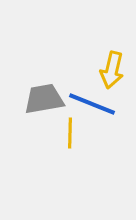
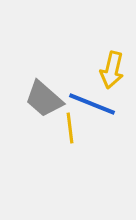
gray trapezoid: rotated 129 degrees counterclockwise
yellow line: moved 5 px up; rotated 8 degrees counterclockwise
